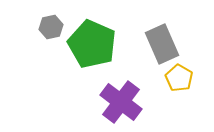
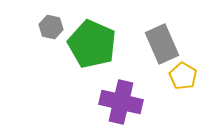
gray hexagon: rotated 25 degrees clockwise
yellow pentagon: moved 4 px right, 2 px up
purple cross: rotated 24 degrees counterclockwise
